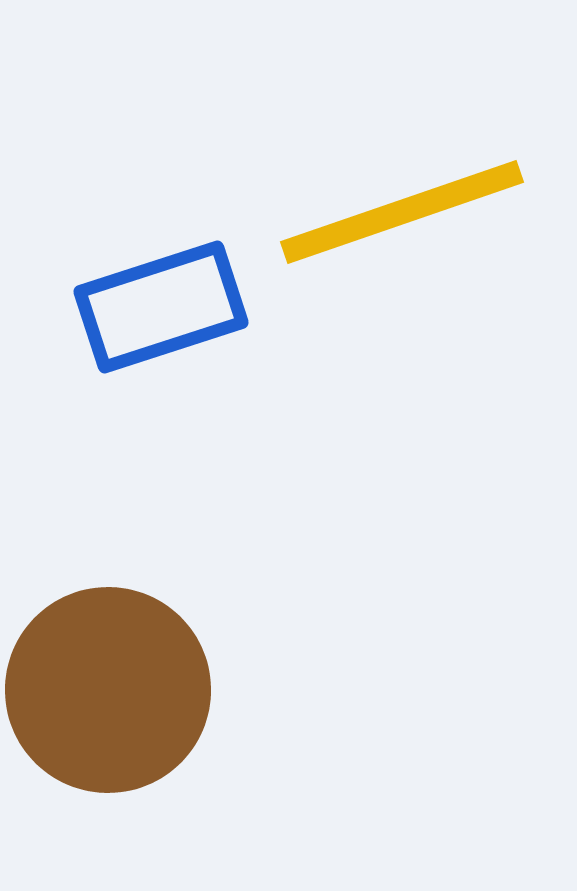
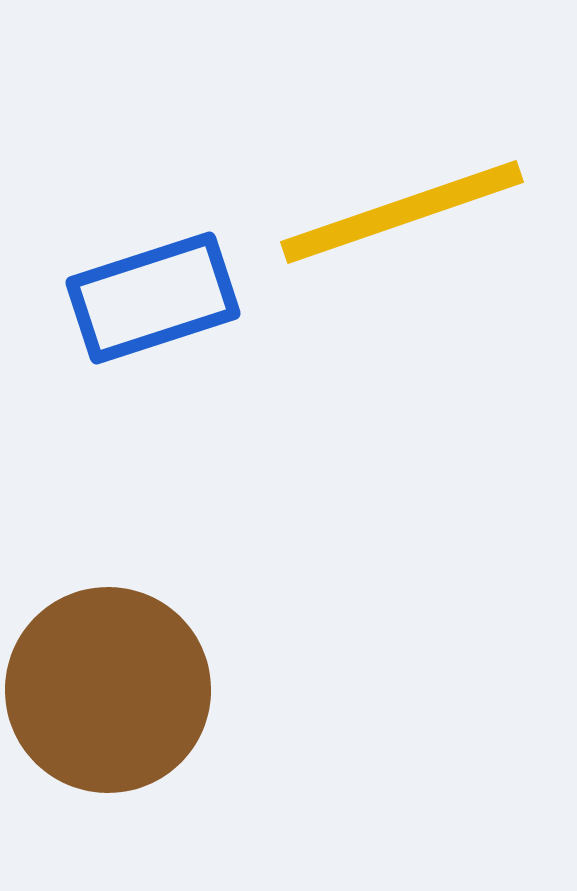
blue rectangle: moved 8 px left, 9 px up
